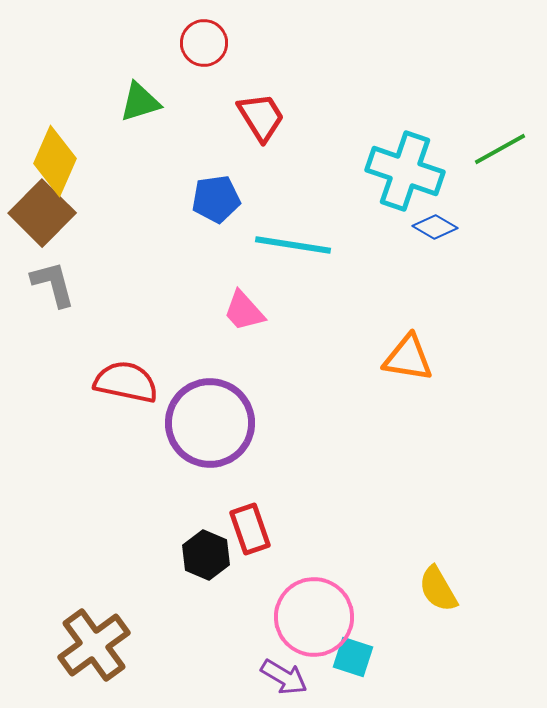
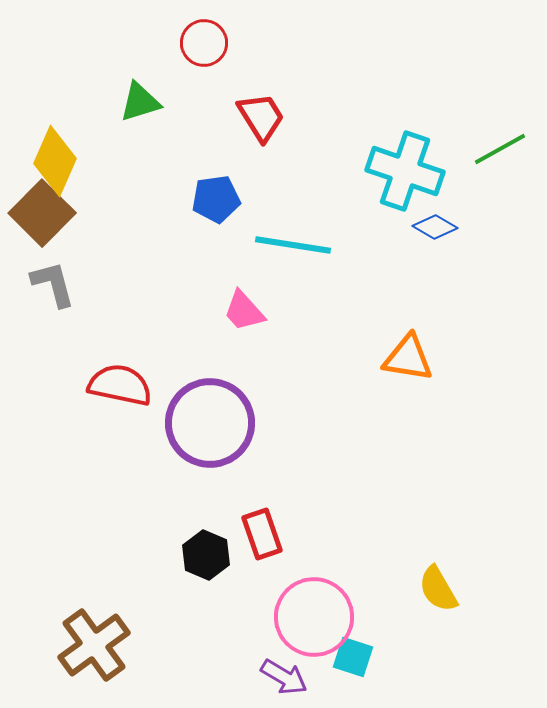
red semicircle: moved 6 px left, 3 px down
red rectangle: moved 12 px right, 5 px down
